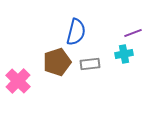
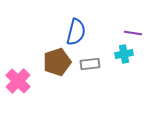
purple line: rotated 30 degrees clockwise
